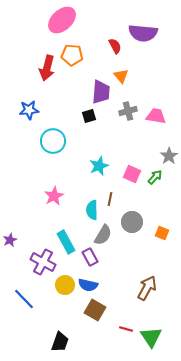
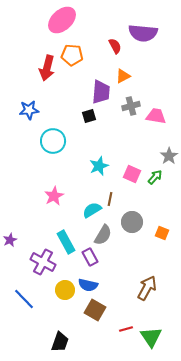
orange triangle: moved 2 px right; rotated 42 degrees clockwise
gray cross: moved 3 px right, 5 px up
cyan semicircle: rotated 60 degrees clockwise
yellow circle: moved 5 px down
red line: rotated 32 degrees counterclockwise
